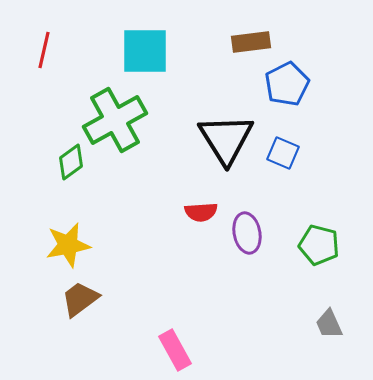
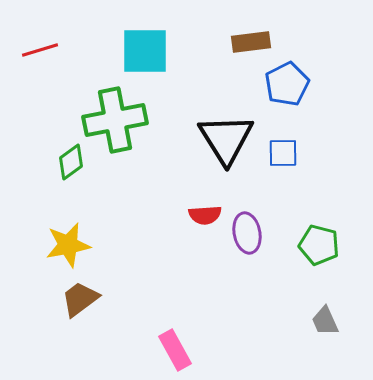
red line: moved 4 px left; rotated 60 degrees clockwise
green cross: rotated 18 degrees clockwise
blue square: rotated 24 degrees counterclockwise
red semicircle: moved 4 px right, 3 px down
gray trapezoid: moved 4 px left, 3 px up
